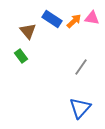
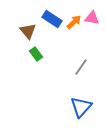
orange arrow: moved 1 px down
green rectangle: moved 15 px right, 2 px up
blue triangle: moved 1 px right, 1 px up
